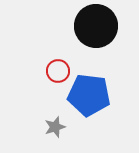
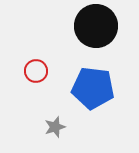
red circle: moved 22 px left
blue pentagon: moved 4 px right, 7 px up
